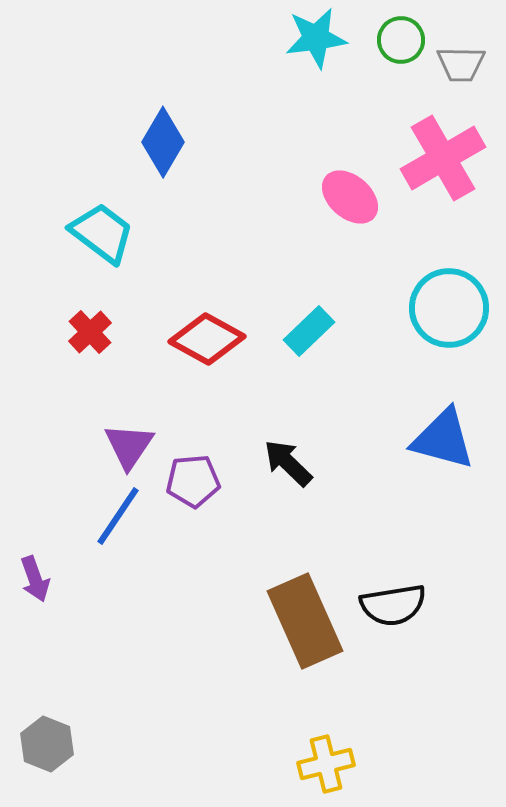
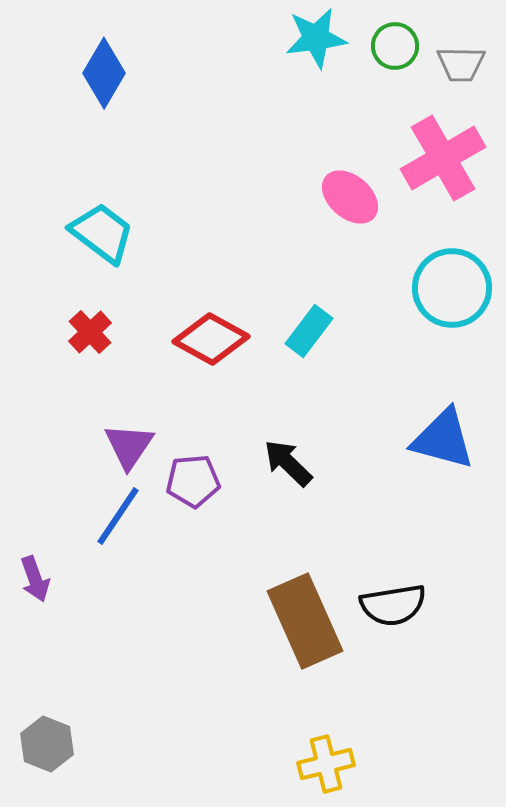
green circle: moved 6 px left, 6 px down
blue diamond: moved 59 px left, 69 px up
cyan circle: moved 3 px right, 20 px up
cyan rectangle: rotated 9 degrees counterclockwise
red diamond: moved 4 px right
